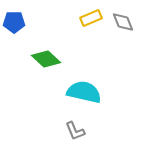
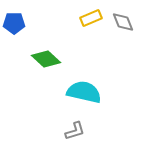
blue pentagon: moved 1 px down
gray L-shape: rotated 85 degrees counterclockwise
